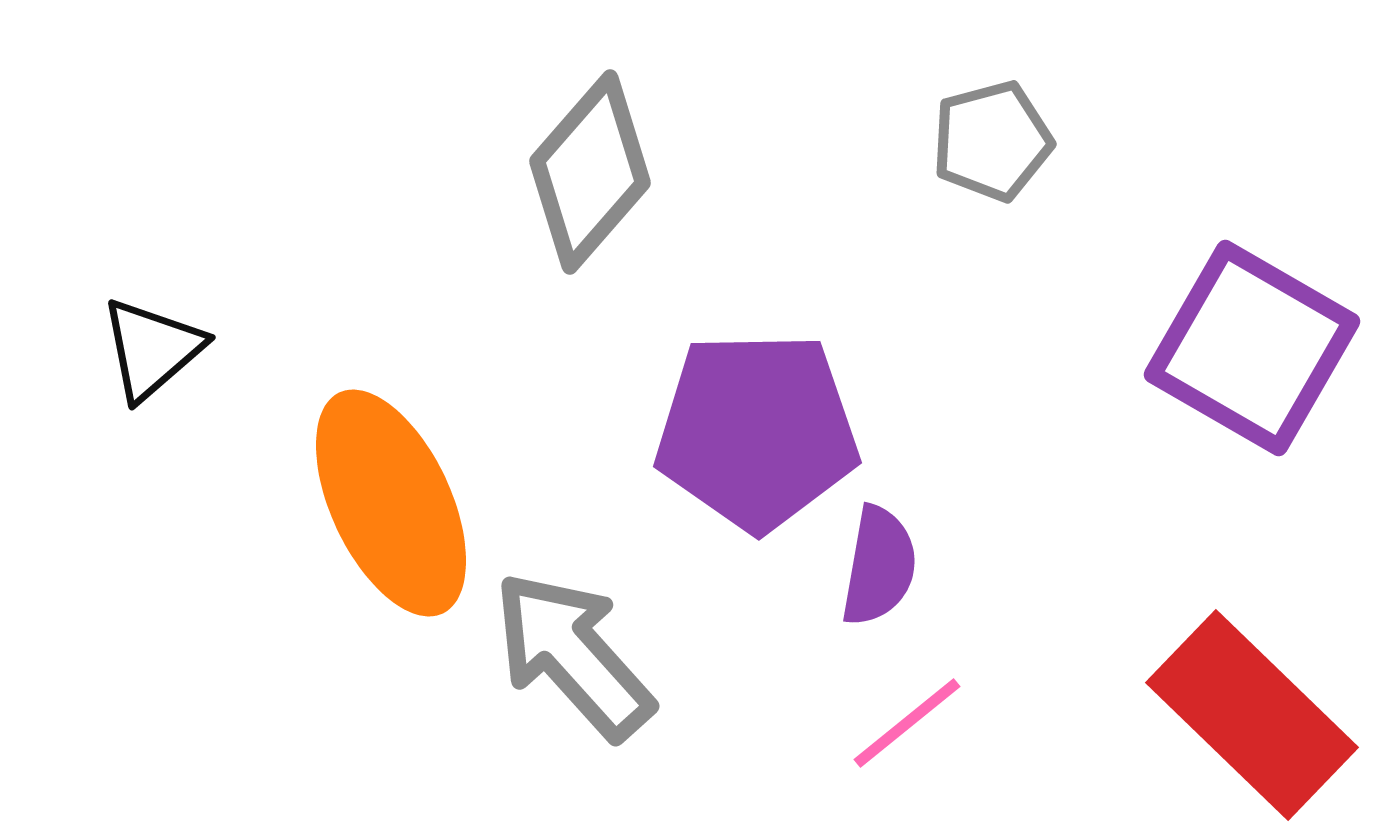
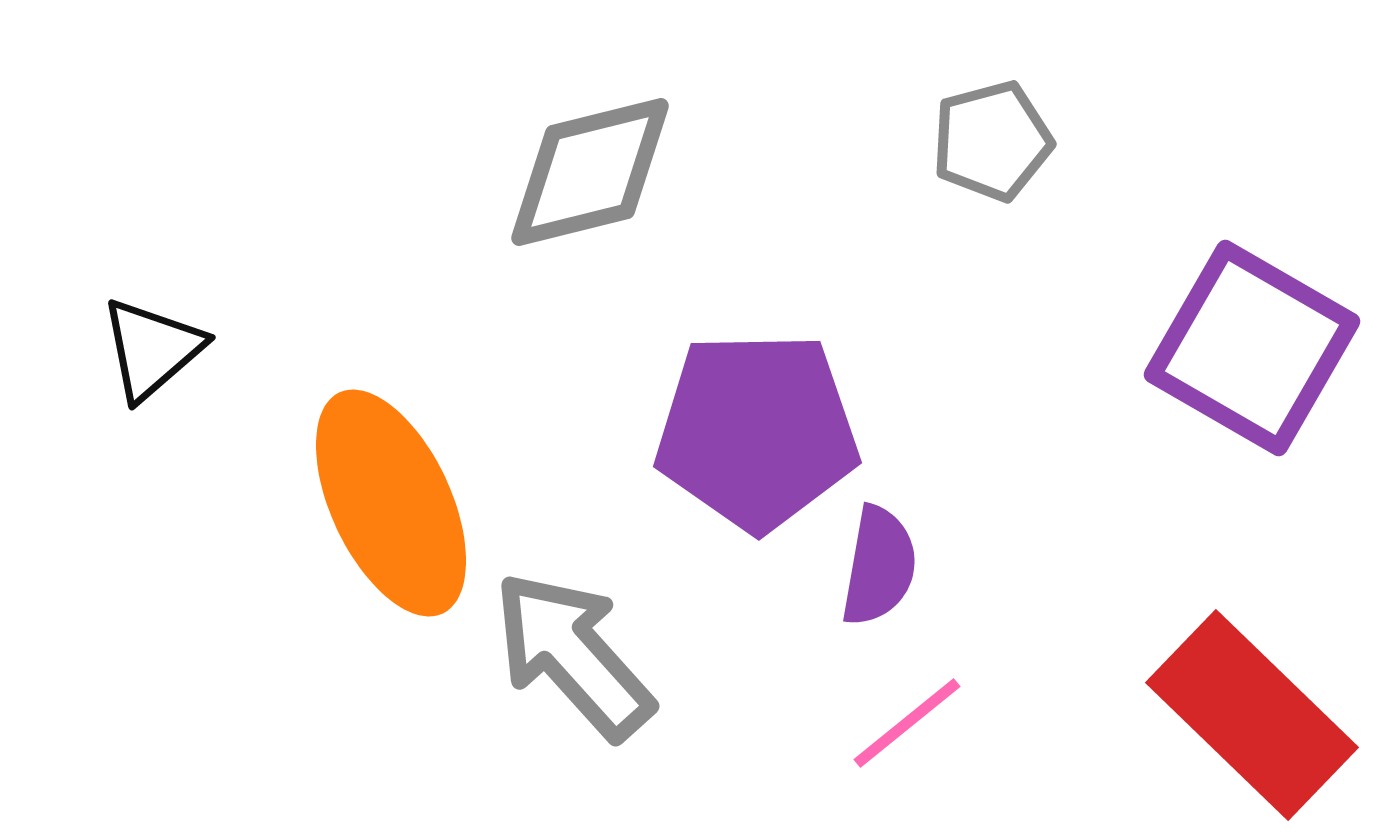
gray diamond: rotated 35 degrees clockwise
